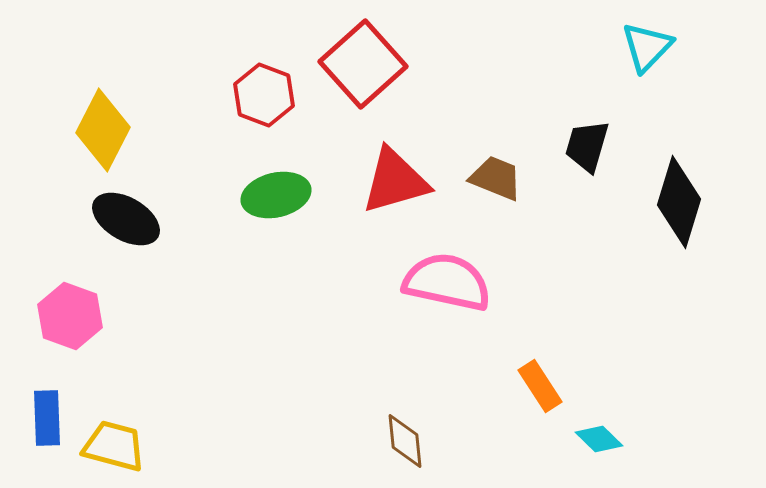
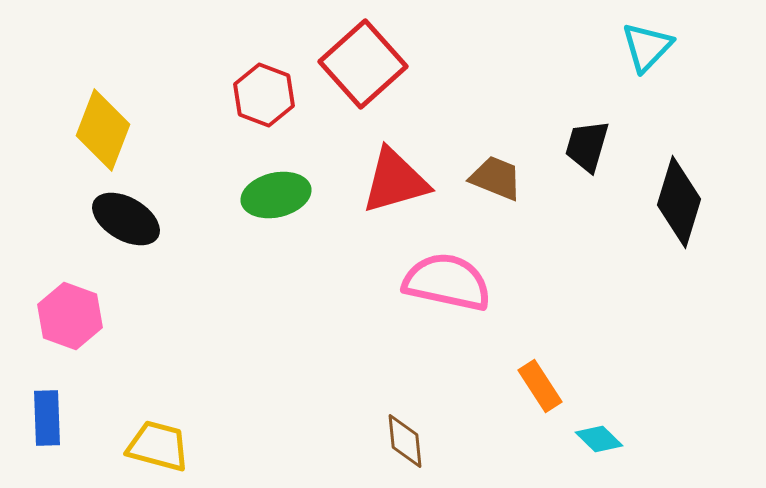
yellow diamond: rotated 6 degrees counterclockwise
yellow trapezoid: moved 44 px right
